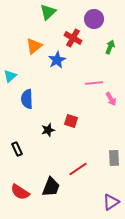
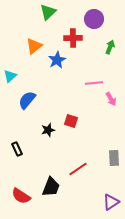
red cross: rotated 30 degrees counterclockwise
blue semicircle: moved 1 px down; rotated 42 degrees clockwise
red semicircle: moved 1 px right, 4 px down
